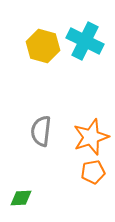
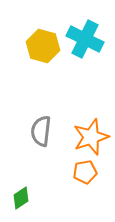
cyan cross: moved 2 px up
orange pentagon: moved 8 px left
green diamond: rotated 30 degrees counterclockwise
